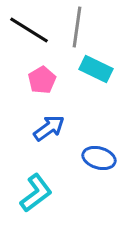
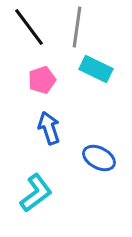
black line: moved 3 px up; rotated 21 degrees clockwise
pink pentagon: rotated 12 degrees clockwise
blue arrow: rotated 72 degrees counterclockwise
blue ellipse: rotated 12 degrees clockwise
